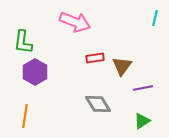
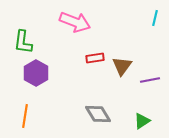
purple hexagon: moved 1 px right, 1 px down
purple line: moved 7 px right, 8 px up
gray diamond: moved 10 px down
